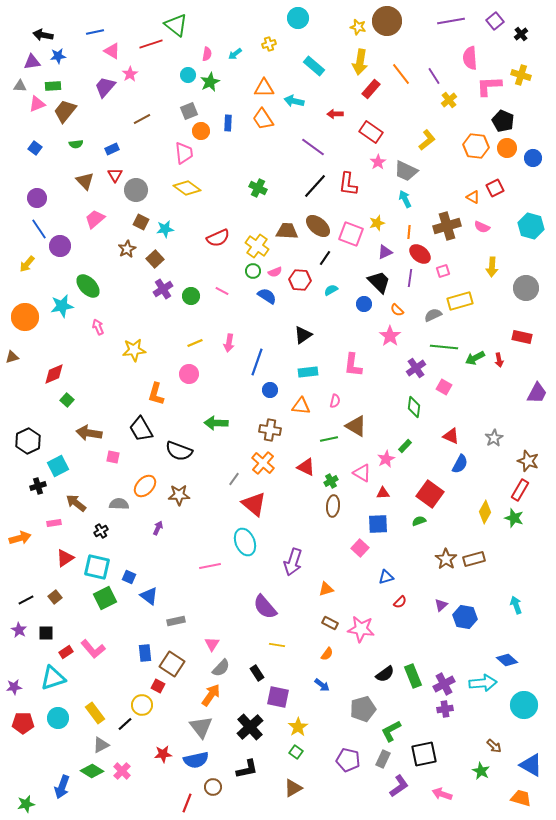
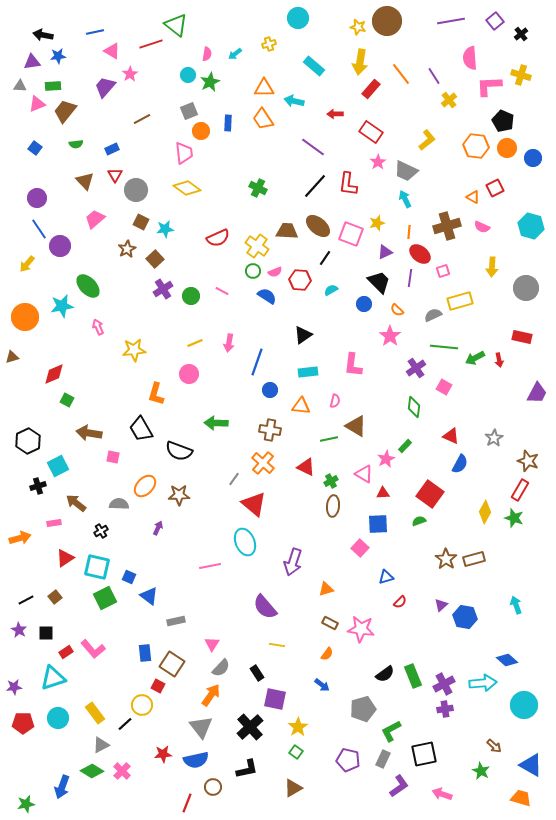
green square at (67, 400): rotated 16 degrees counterclockwise
pink triangle at (362, 473): moved 2 px right, 1 px down
purple square at (278, 697): moved 3 px left, 2 px down
